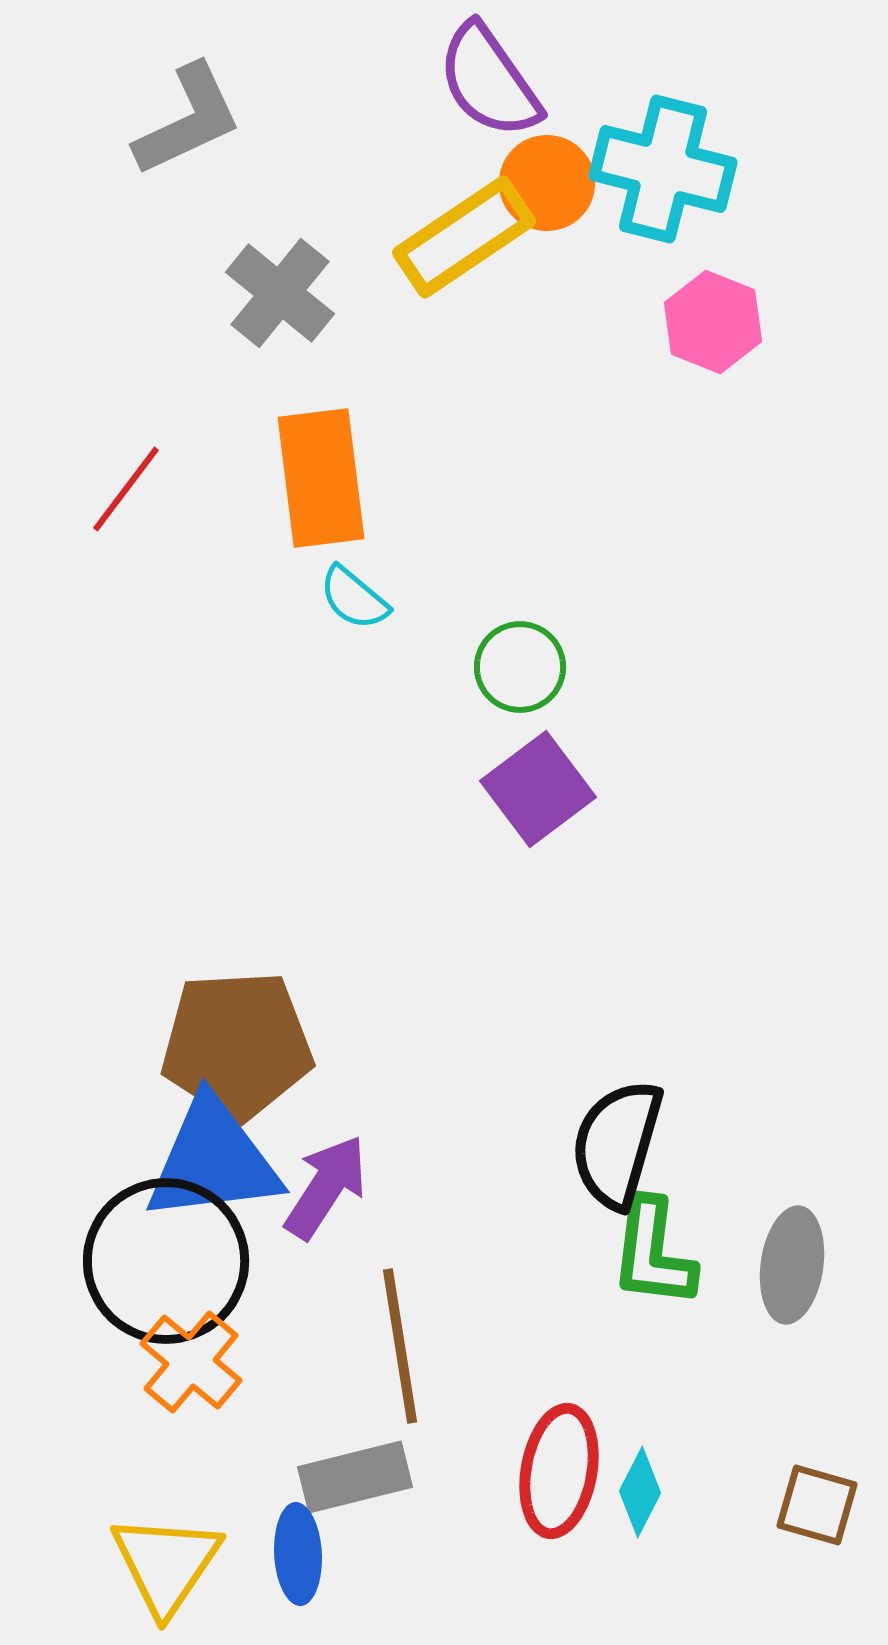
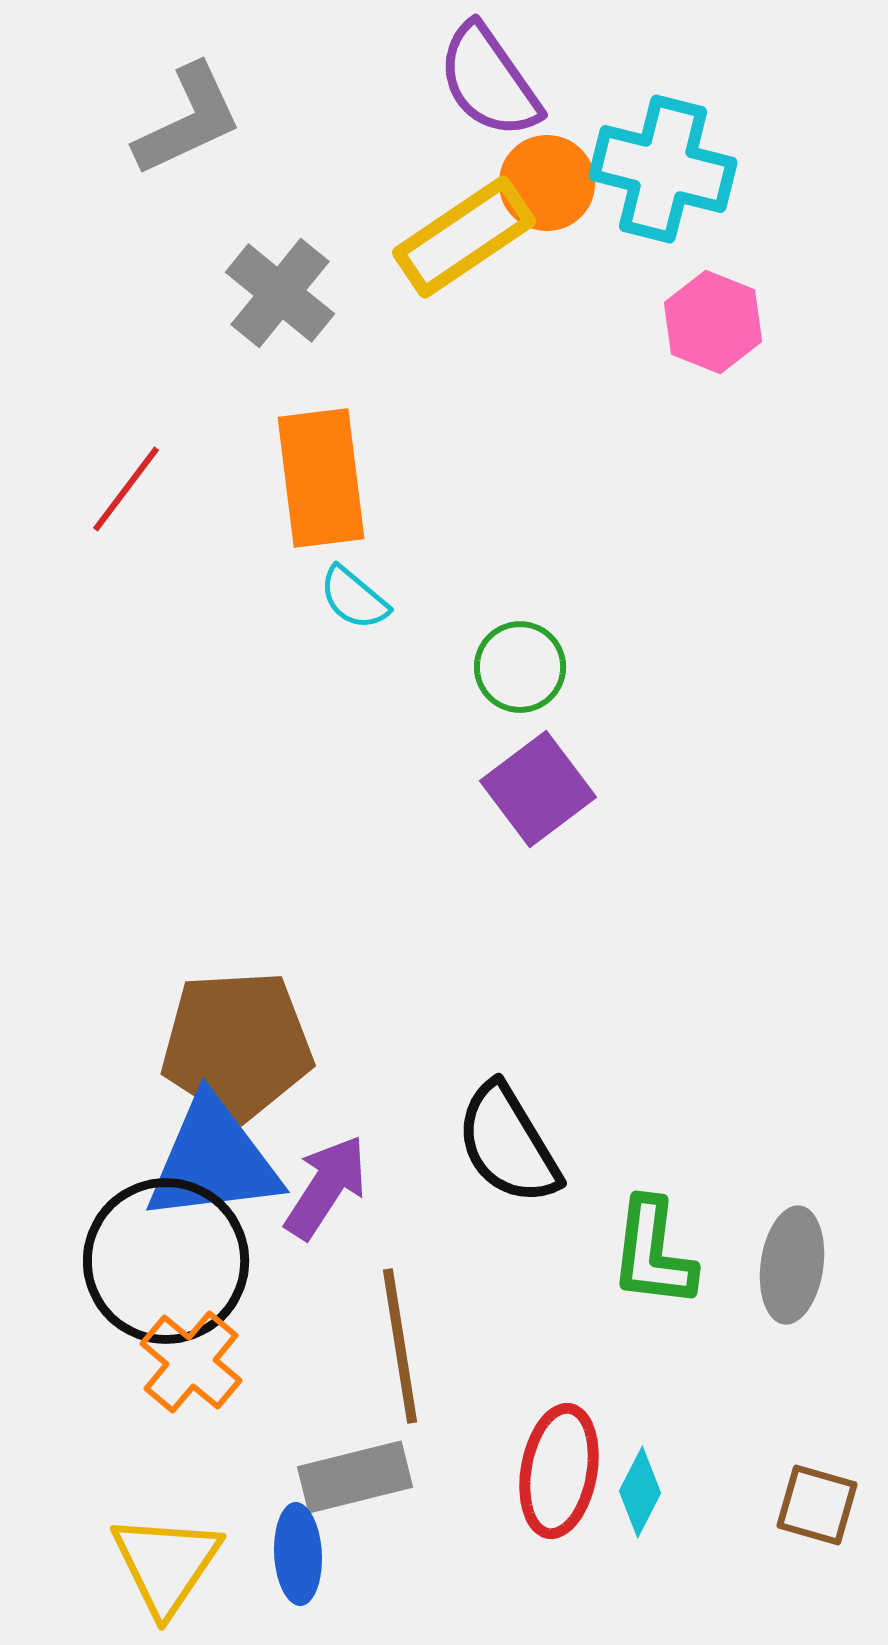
black semicircle: moved 109 px left; rotated 47 degrees counterclockwise
